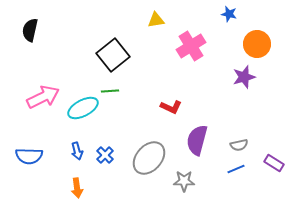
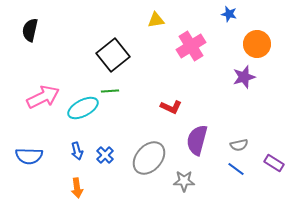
blue line: rotated 60 degrees clockwise
